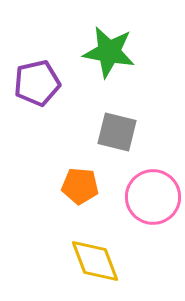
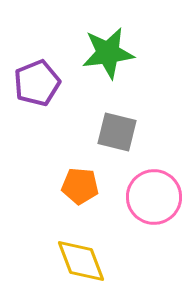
green star: moved 1 px left, 1 px down; rotated 18 degrees counterclockwise
purple pentagon: rotated 9 degrees counterclockwise
pink circle: moved 1 px right
yellow diamond: moved 14 px left
